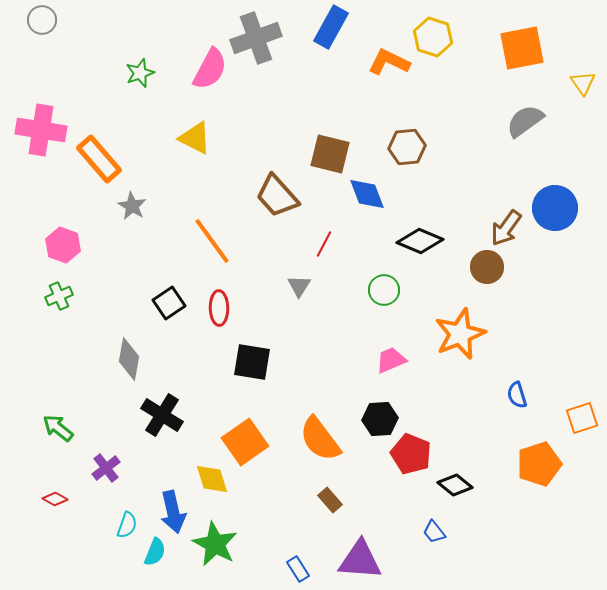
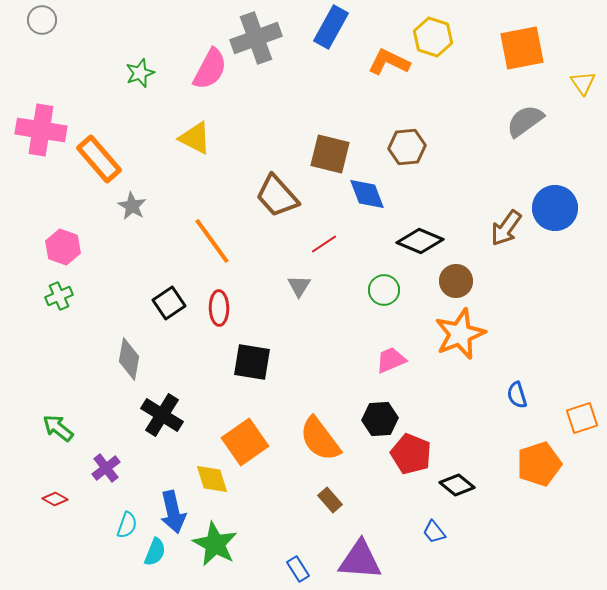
red line at (324, 244): rotated 28 degrees clockwise
pink hexagon at (63, 245): moved 2 px down
brown circle at (487, 267): moved 31 px left, 14 px down
black diamond at (455, 485): moved 2 px right
